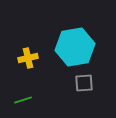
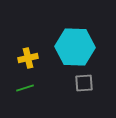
cyan hexagon: rotated 12 degrees clockwise
green line: moved 2 px right, 12 px up
